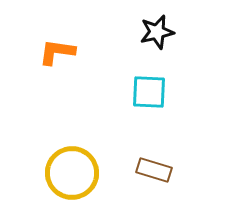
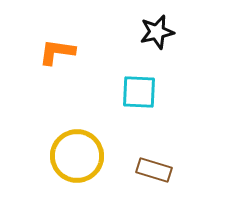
cyan square: moved 10 px left
yellow circle: moved 5 px right, 17 px up
